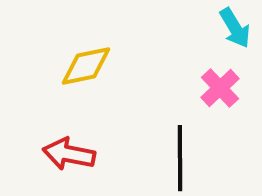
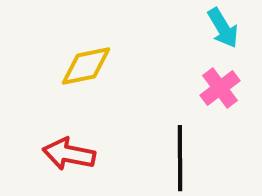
cyan arrow: moved 12 px left
pink cross: rotated 6 degrees clockwise
